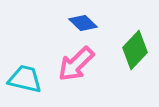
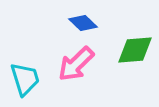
green diamond: rotated 42 degrees clockwise
cyan trapezoid: rotated 60 degrees clockwise
